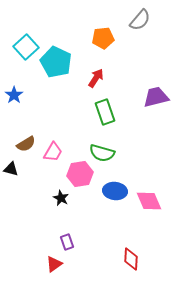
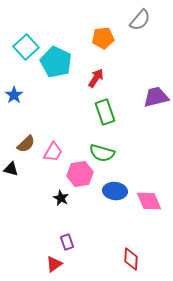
brown semicircle: rotated 12 degrees counterclockwise
